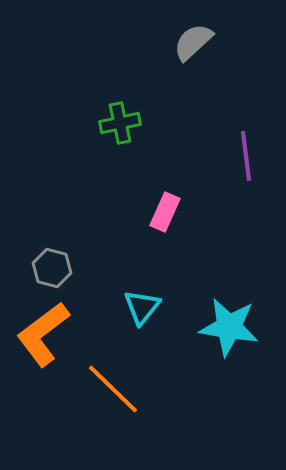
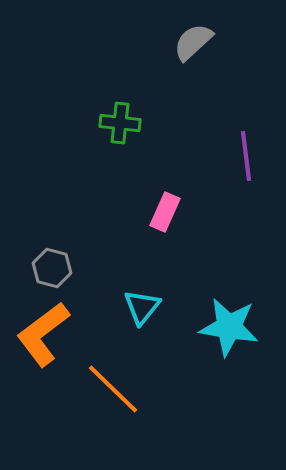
green cross: rotated 18 degrees clockwise
